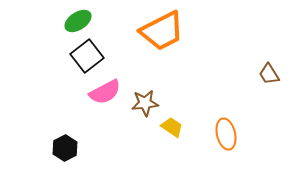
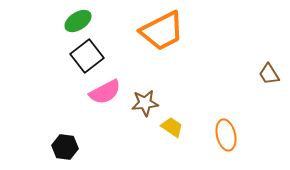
orange ellipse: moved 1 px down
black hexagon: moved 1 px up; rotated 25 degrees counterclockwise
